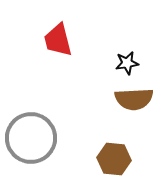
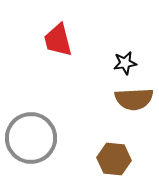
black star: moved 2 px left
